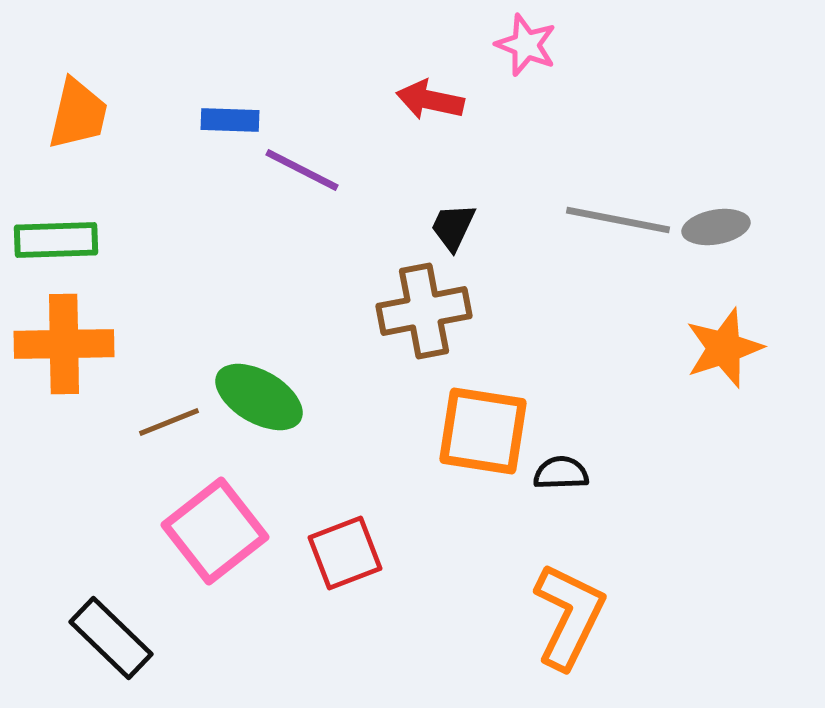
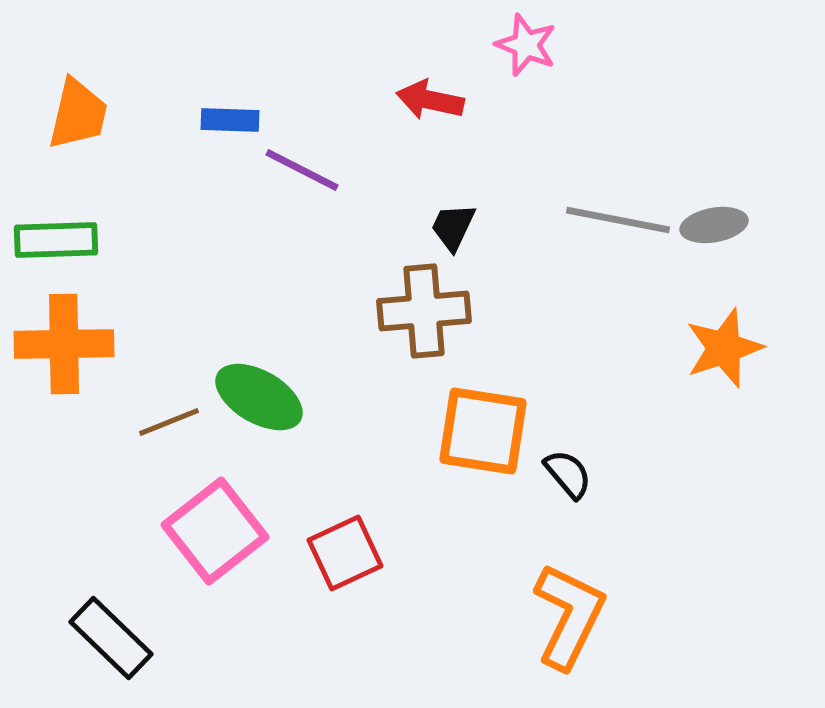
gray ellipse: moved 2 px left, 2 px up
brown cross: rotated 6 degrees clockwise
black semicircle: moved 7 px right, 1 px down; rotated 52 degrees clockwise
red square: rotated 4 degrees counterclockwise
